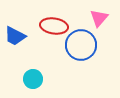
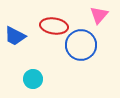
pink triangle: moved 3 px up
